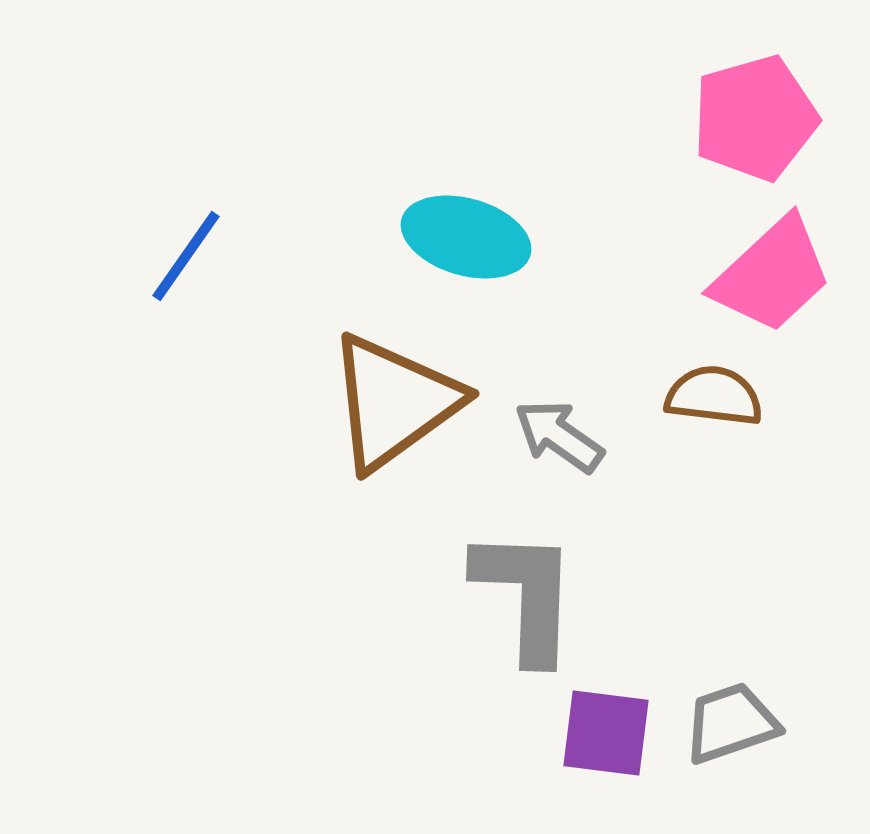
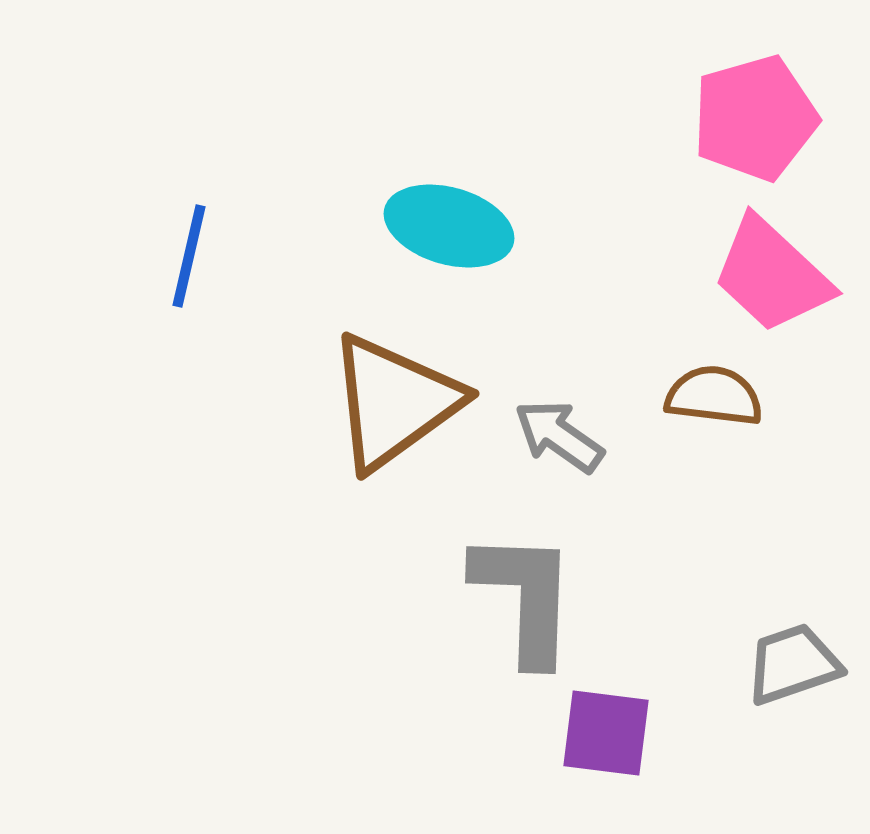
cyan ellipse: moved 17 px left, 11 px up
blue line: moved 3 px right; rotated 22 degrees counterclockwise
pink trapezoid: rotated 86 degrees clockwise
gray L-shape: moved 1 px left, 2 px down
gray trapezoid: moved 62 px right, 59 px up
